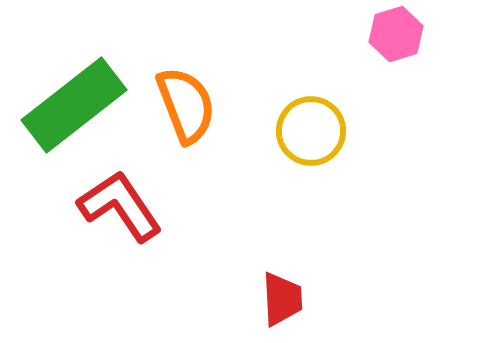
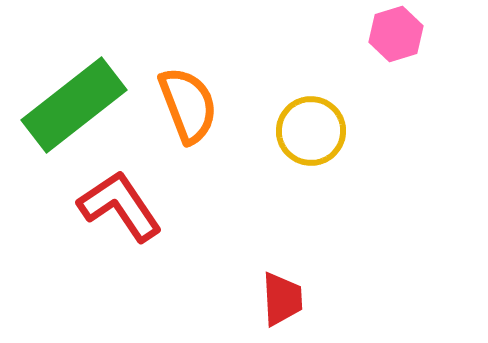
orange semicircle: moved 2 px right
